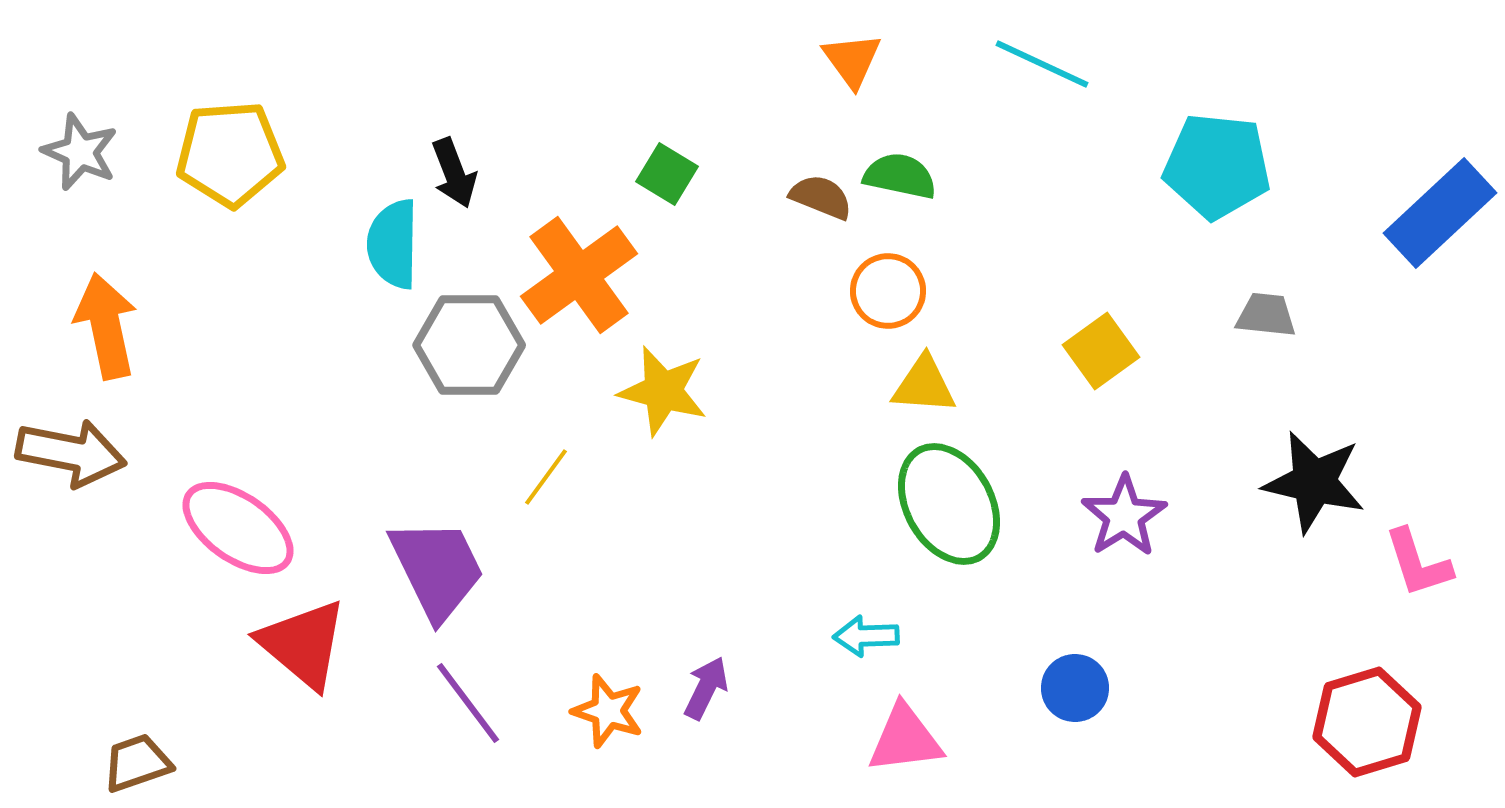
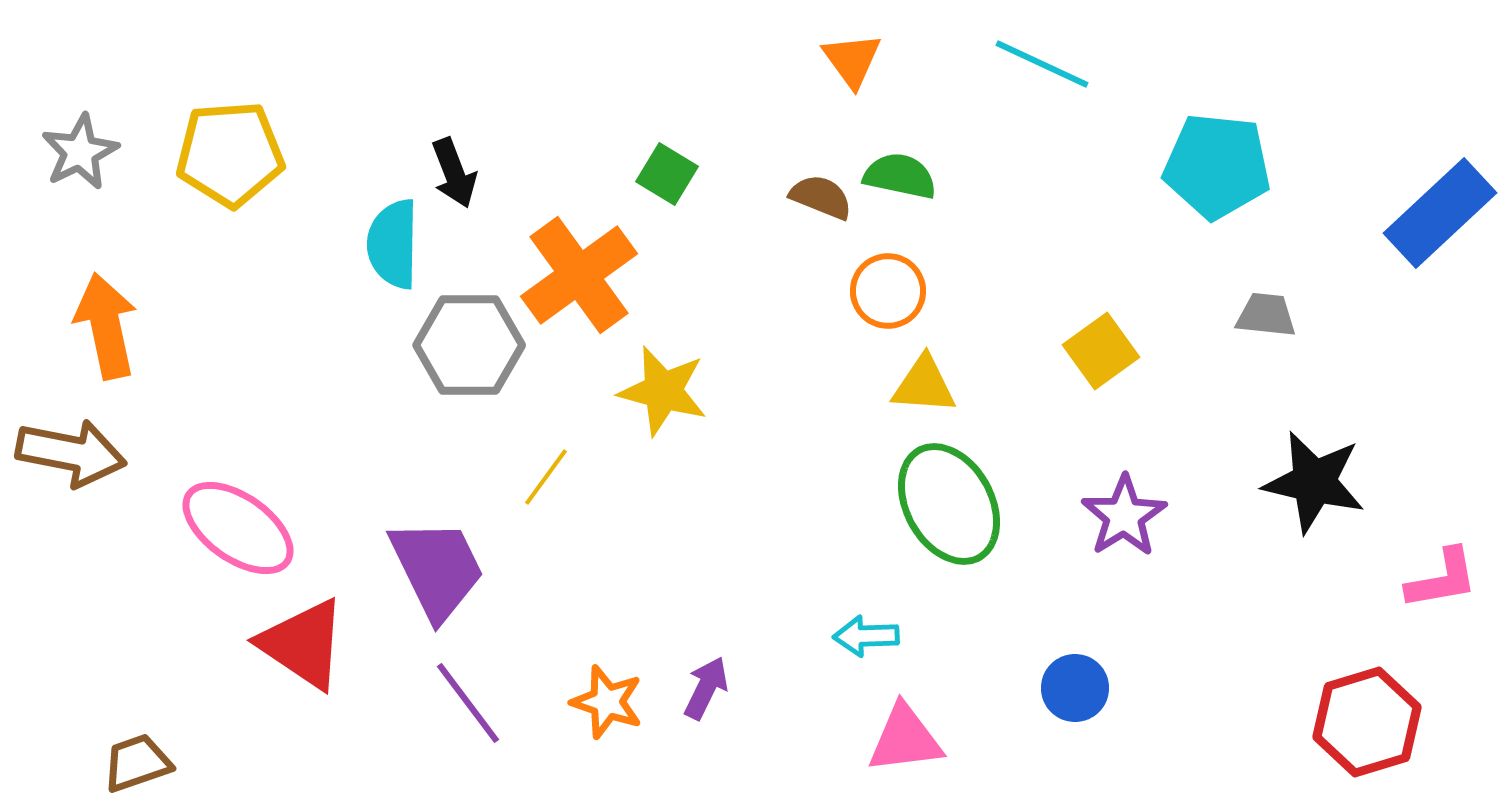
gray star: rotated 22 degrees clockwise
pink L-shape: moved 24 px right, 16 px down; rotated 82 degrees counterclockwise
red triangle: rotated 6 degrees counterclockwise
orange star: moved 1 px left, 9 px up
